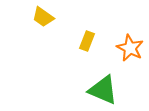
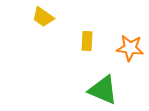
yellow rectangle: rotated 18 degrees counterclockwise
orange star: rotated 20 degrees counterclockwise
